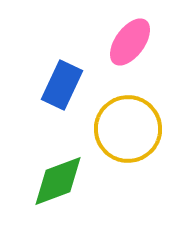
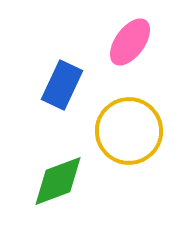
yellow circle: moved 1 px right, 2 px down
